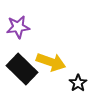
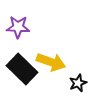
purple star: rotated 10 degrees clockwise
black star: rotated 12 degrees clockwise
